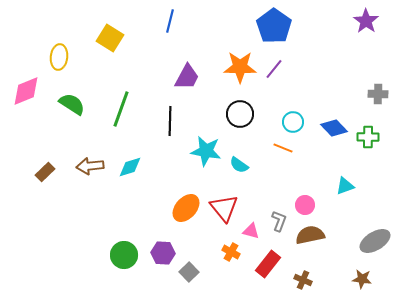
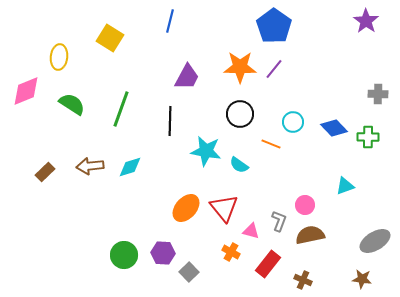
orange line: moved 12 px left, 4 px up
